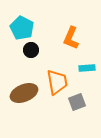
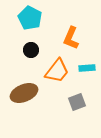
cyan pentagon: moved 8 px right, 10 px up
orange trapezoid: moved 11 px up; rotated 48 degrees clockwise
